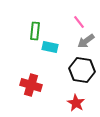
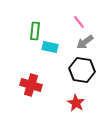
gray arrow: moved 1 px left, 1 px down
